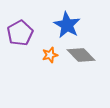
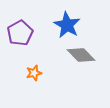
orange star: moved 16 px left, 18 px down
